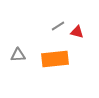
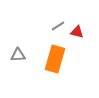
orange rectangle: rotated 68 degrees counterclockwise
